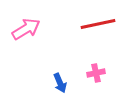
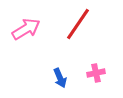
red line: moved 20 px left; rotated 44 degrees counterclockwise
blue arrow: moved 5 px up
